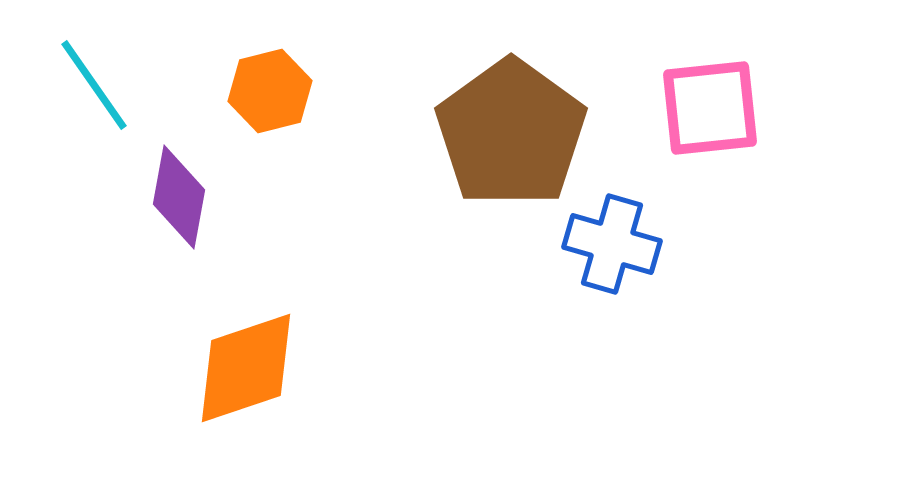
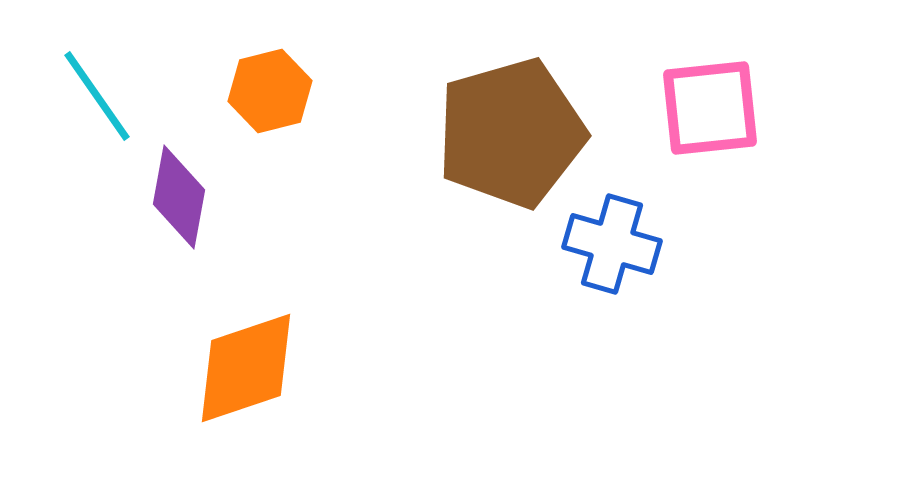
cyan line: moved 3 px right, 11 px down
brown pentagon: rotated 20 degrees clockwise
